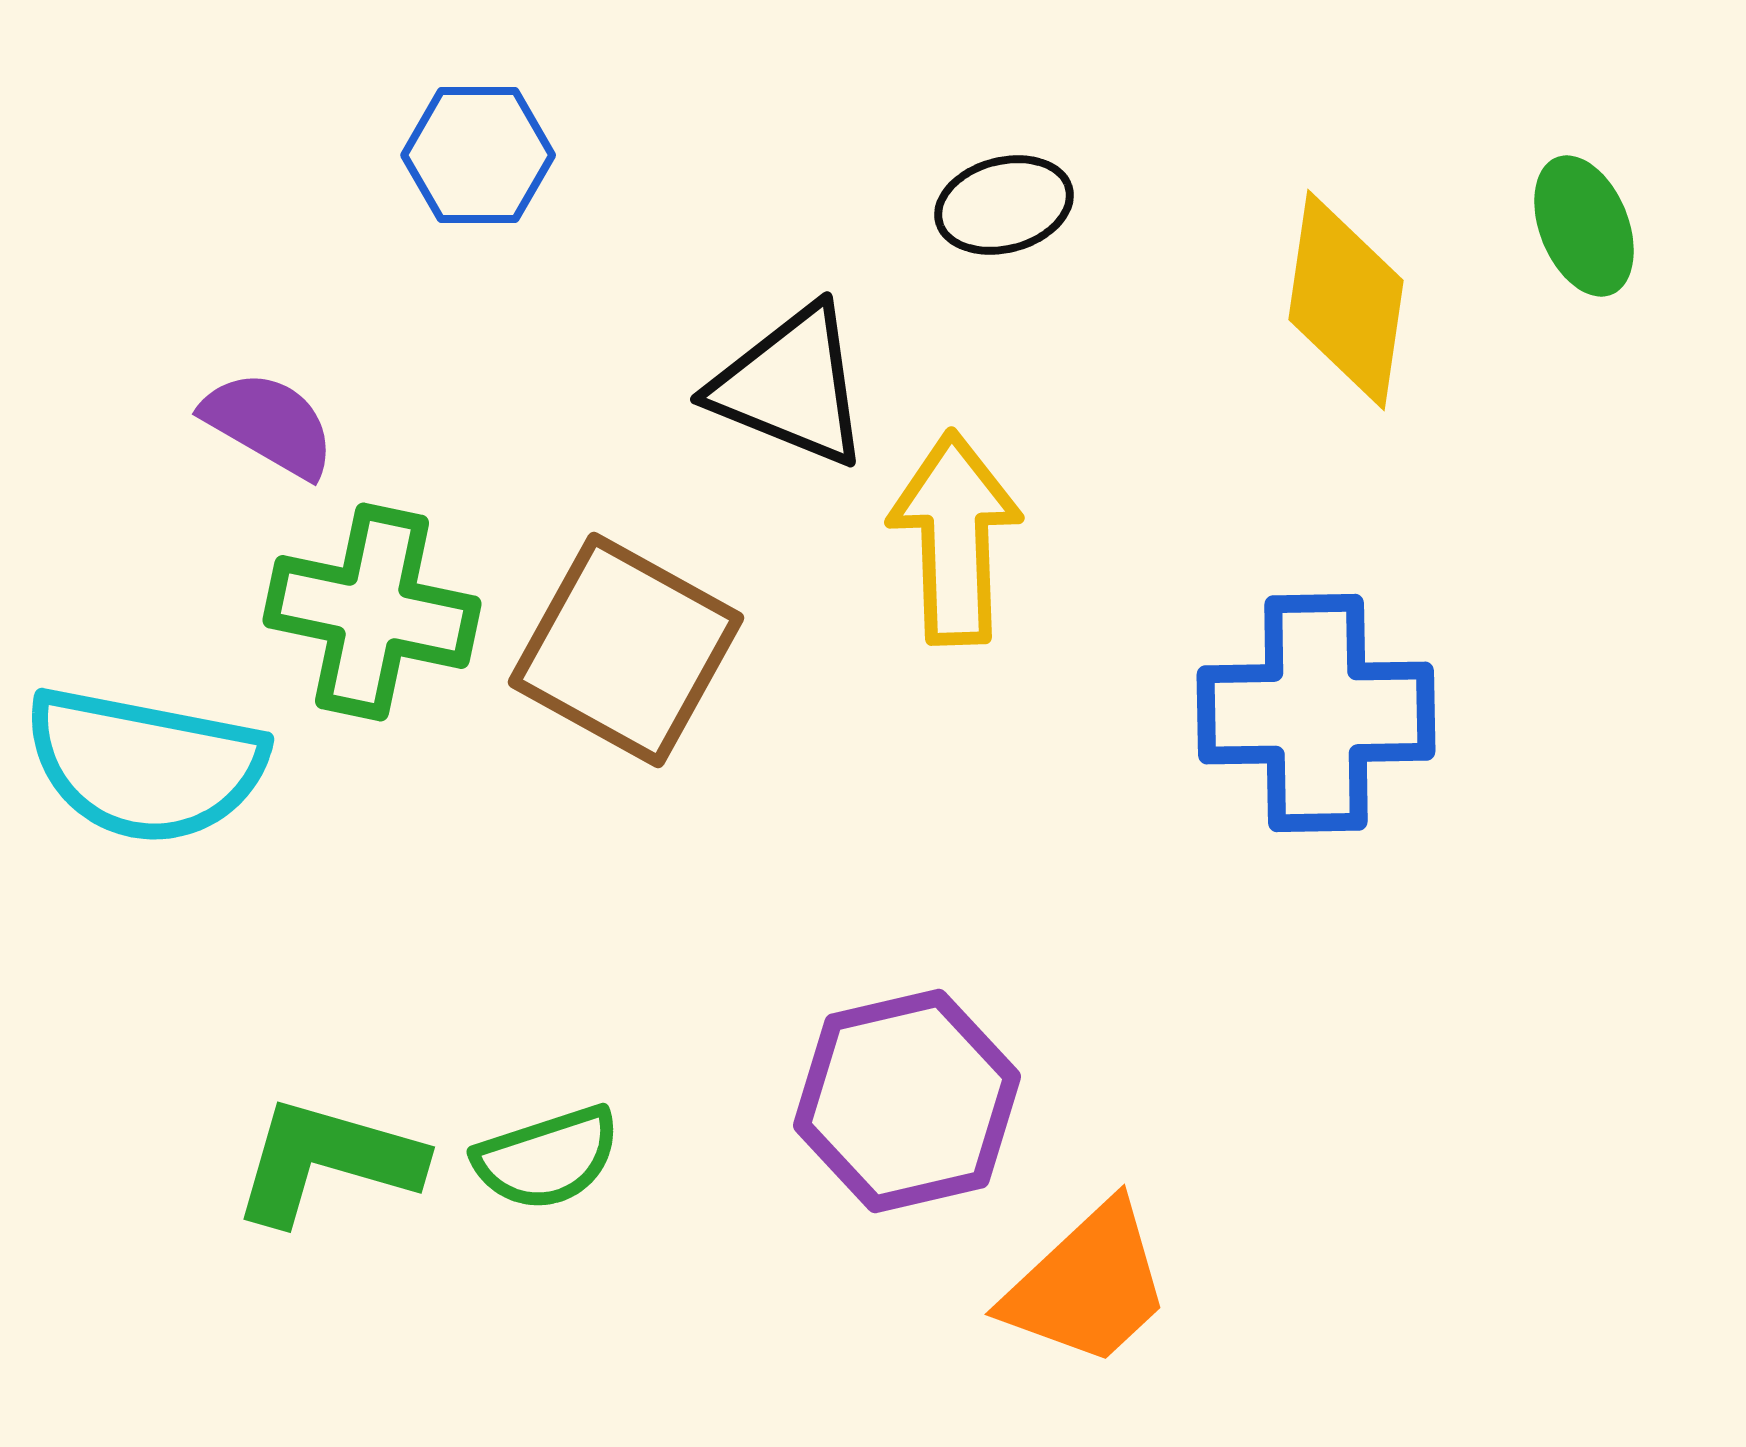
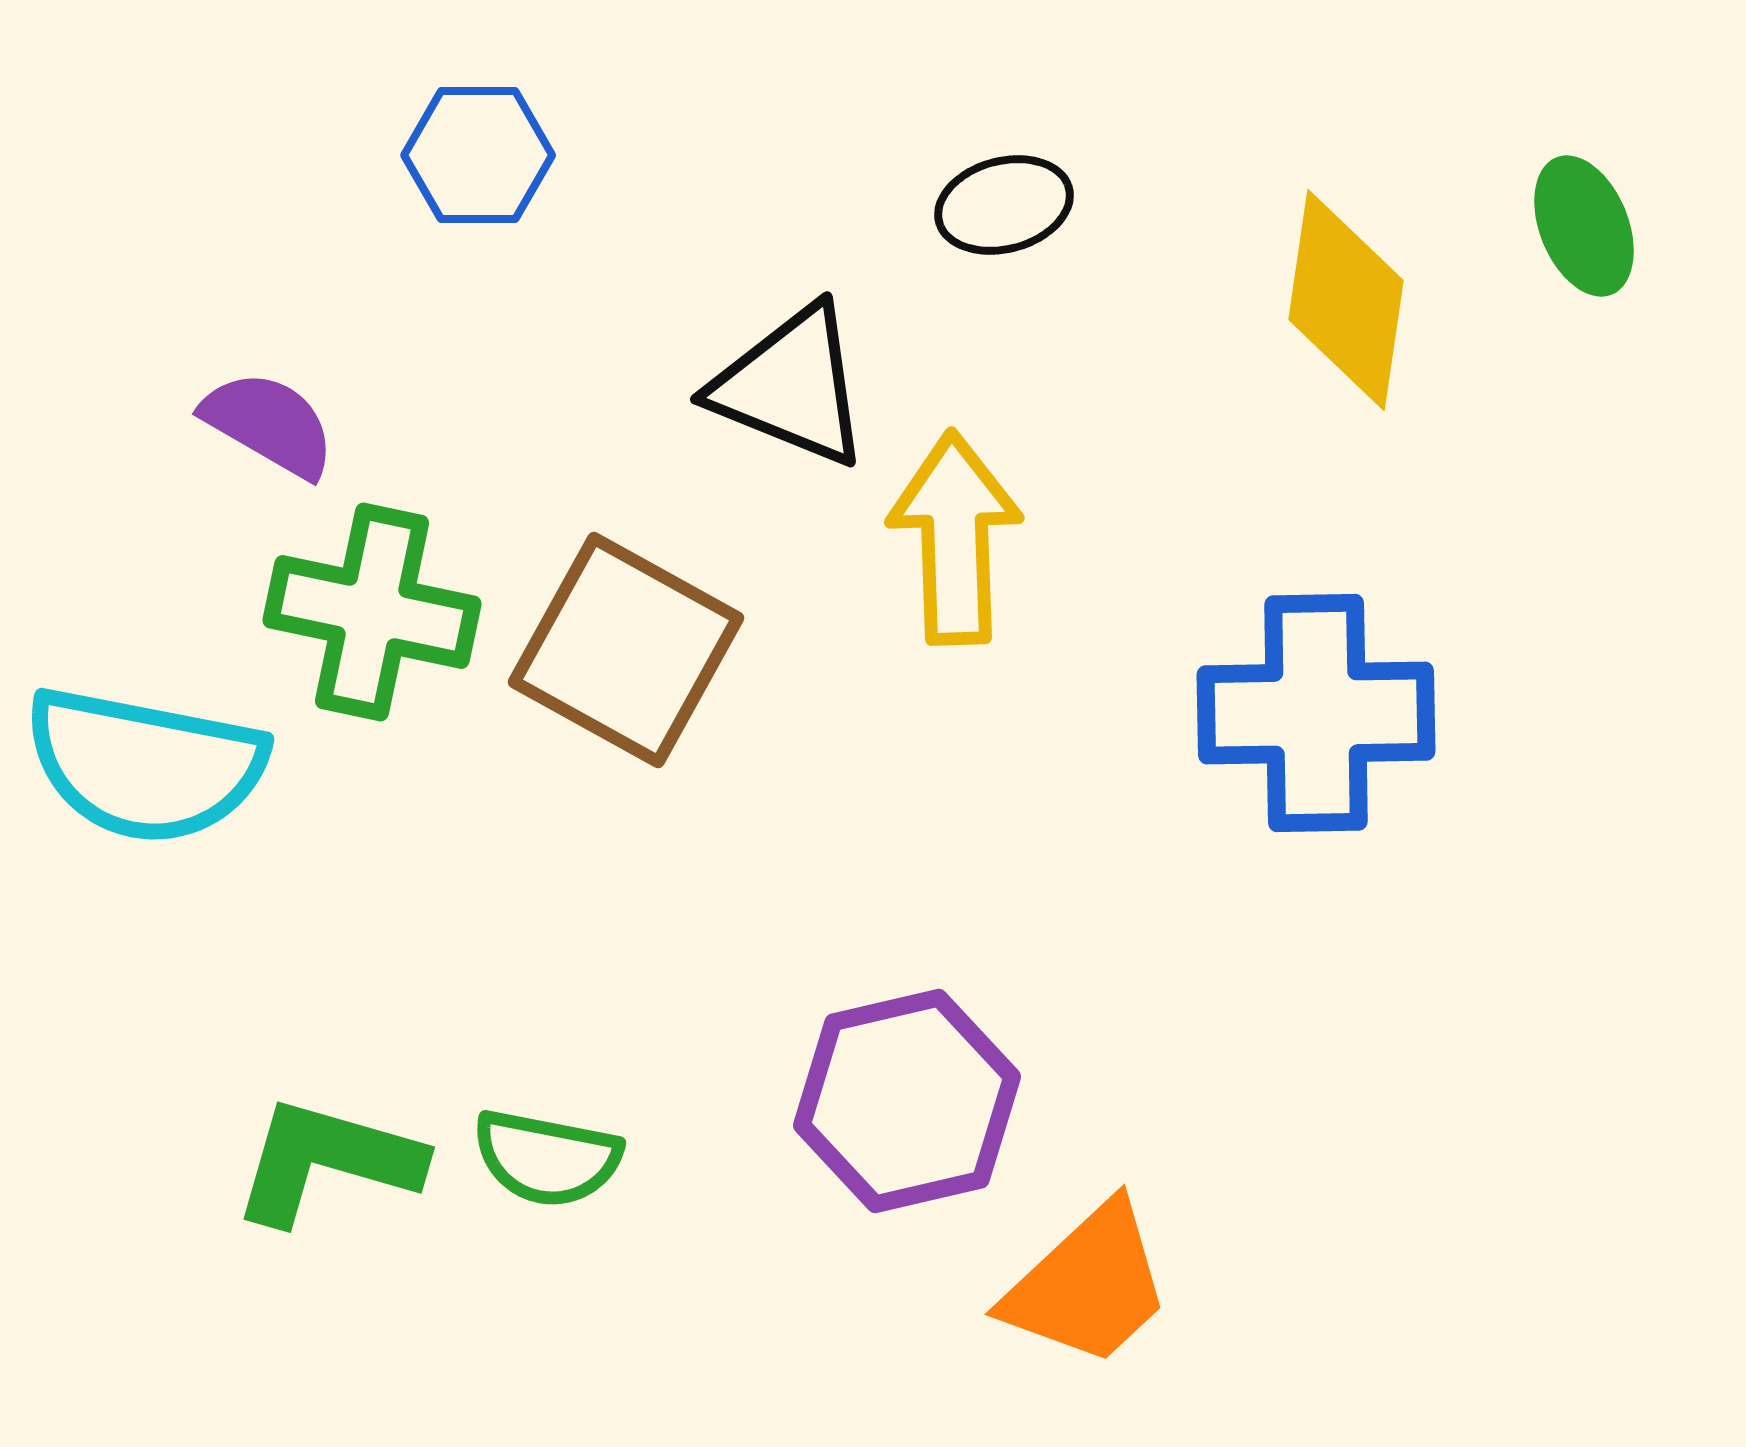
green semicircle: rotated 29 degrees clockwise
